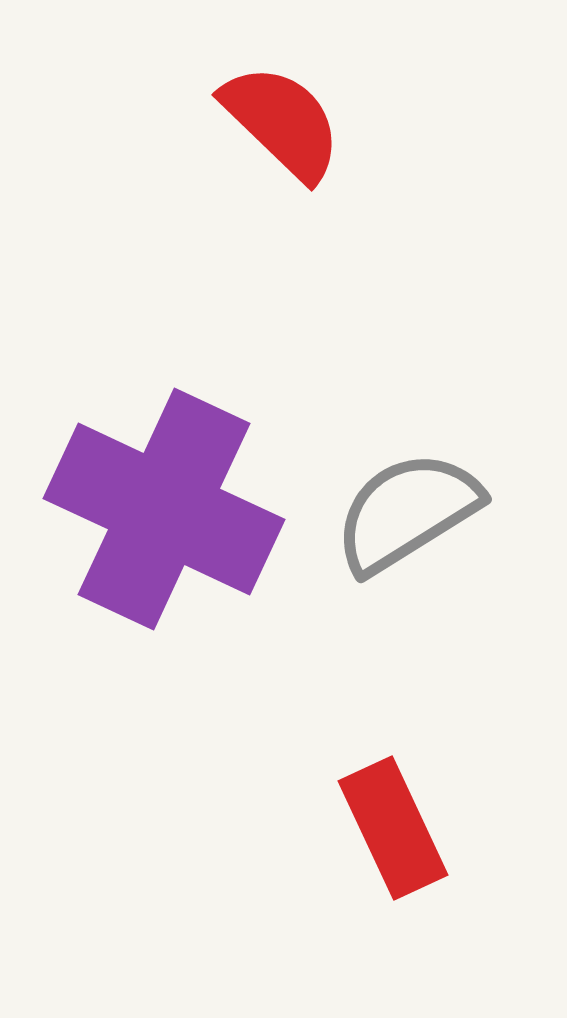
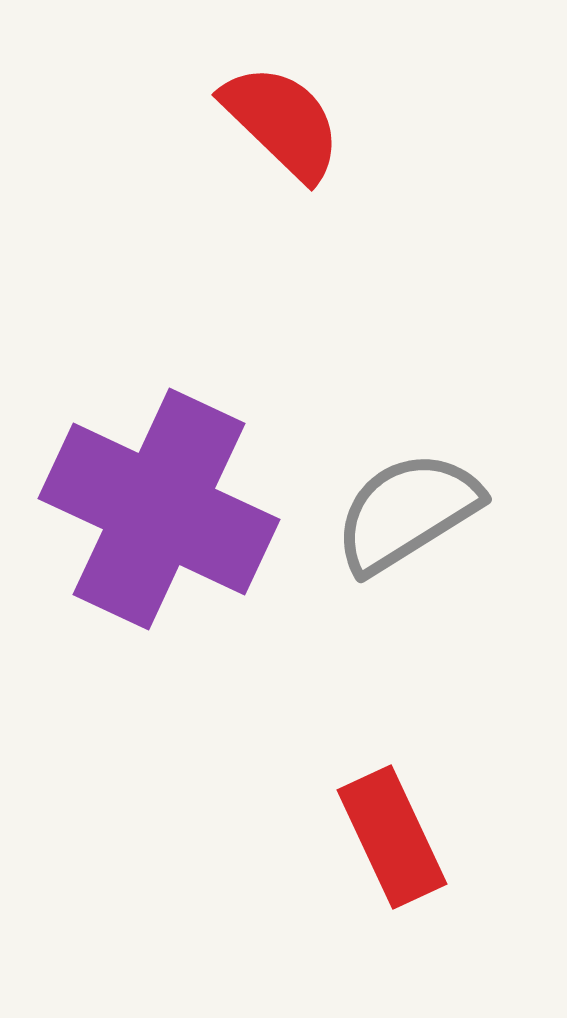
purple cross: moved 5 px left
red rectangle: moved 1 px left, 9 px down
